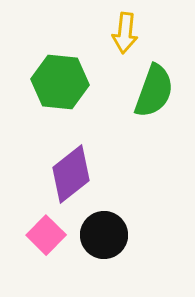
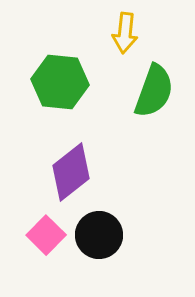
purple diamond: moved 2 px up
black circle: moved 5 px left
